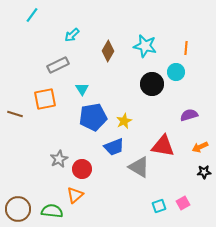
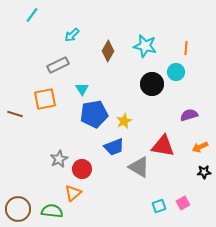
blue pentagon: moved 1 px right, 3 px up
orange triangle: moved 2 px left, 2 px up
